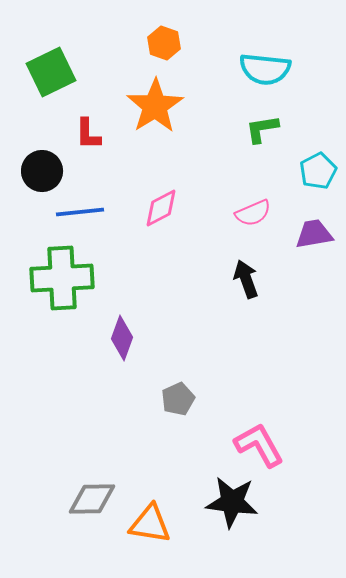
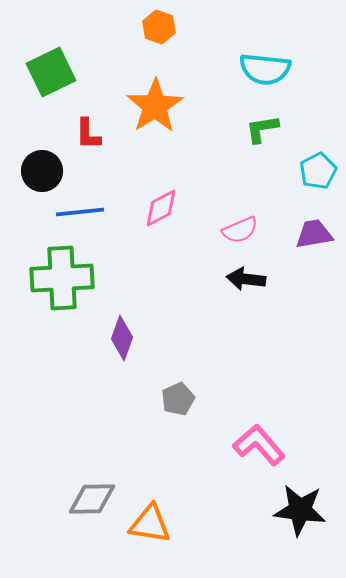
orange hexagon: moved 5 px left, 16 px up
pink semicircle: moved 13 px left, 17 px down
black arrow: rotated 63 degrees counterclockwise
pink L-shape: rotated 12 degrees counterclockwise
black star: moved 68 px right, 8 px down
